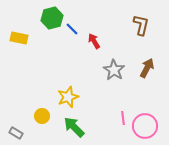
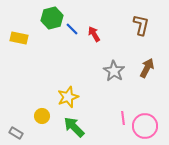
red arrow: moved 7 px up
gray star: moved 1 px down
